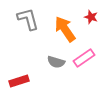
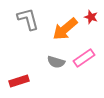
orange arrow: rotated 96 degrees counterclockwise
